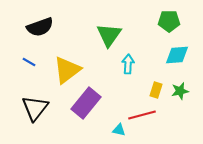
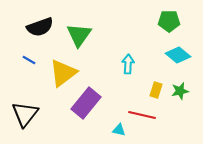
green triangle: moved 30 px left
cyan diamond: moved 1 px right; rotated 45 degrees clockwise
blue line: moved 2 px up
yellow triangle: moved 4 px left, 3 px down
black triangle: moved 10 px left, 6 px down
red line: rotated 28 degrees clockwise
